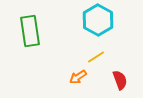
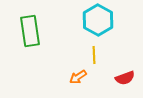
yellow line: moved 2 px left, 2 px up; rotated 60 degrees counterclockwise
red semicircle: moved 5 px right, 2 px up; rotated 90 degrees clockwise
